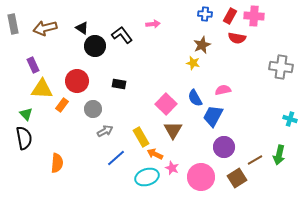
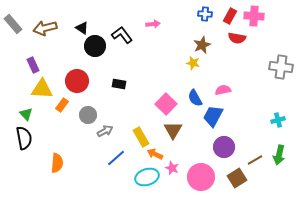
gray rectangle: rotated 30 degrees counterclockwise
gray circle: moved 5 px left, 6 px down
cyan cross: moved 12 px left, 1 px down; rotated 32 degrees counterclockwise
